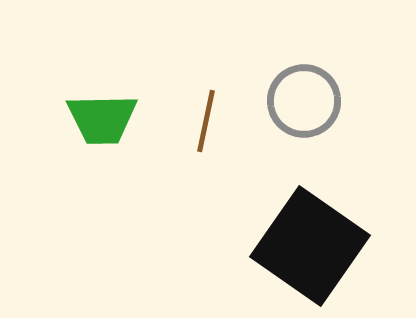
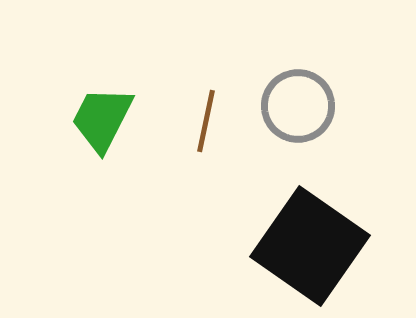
gray circle: moved 6 px left, 5 px down
green trapezoid: rotated 118 degrees clockwise
